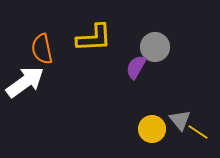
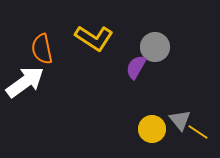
yellow L-shape: rotated 36 degrees clockwise
